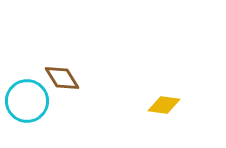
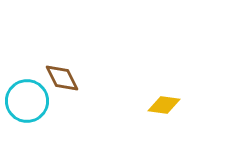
brown diamond: rotated 6 degrees clockwise
